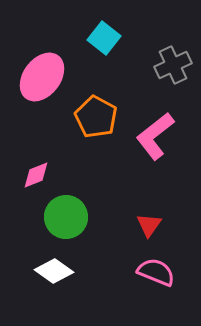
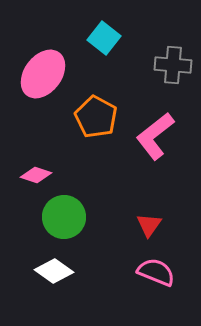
gray cross: rotated 30 degrees clockwise
pink ellipse: moved 1 px right, 3 px up
pink diamond: rotated 40 degrees clockwise
green circle: moved 2 px left
